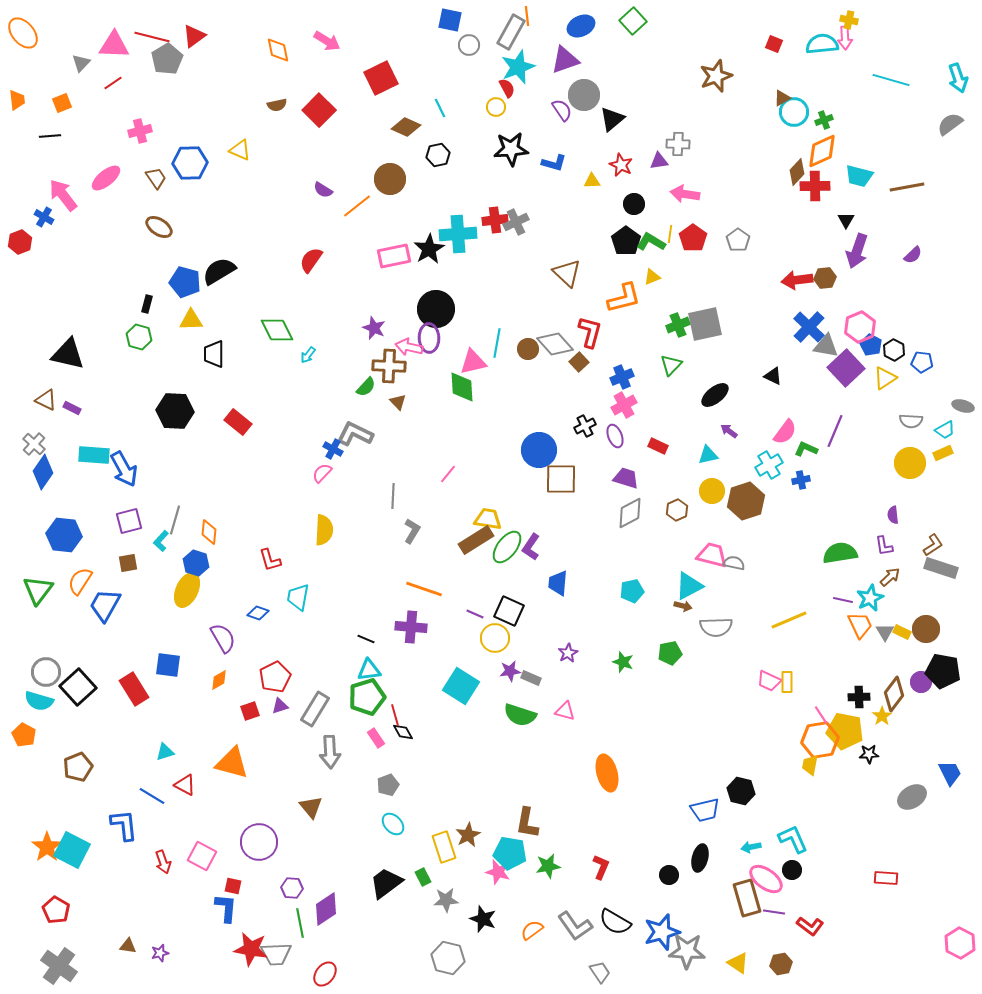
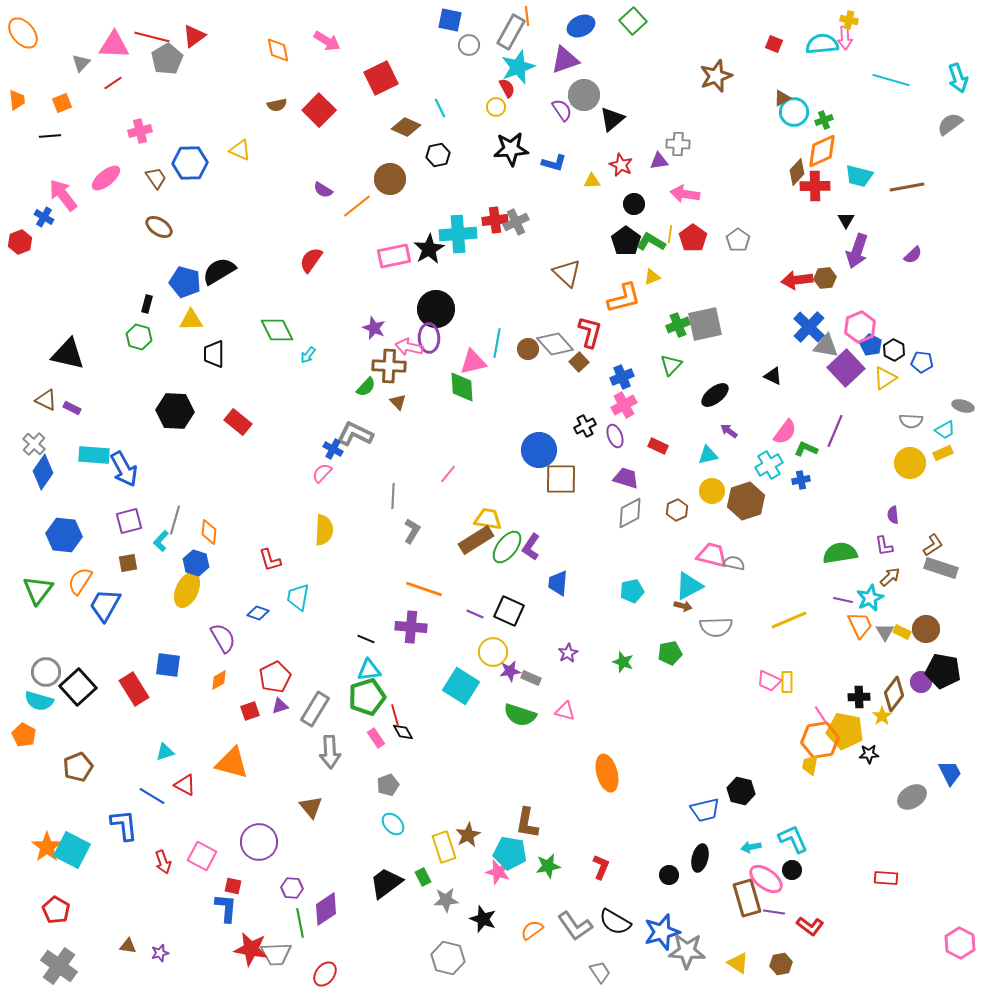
yellow circle at (495, 638): moved 2 px left, 14 px down
